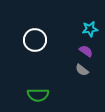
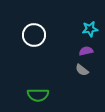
white circle: moved 1 px left, 5 px up
purple semicircle: rotated 48 degrees counterclockwise
